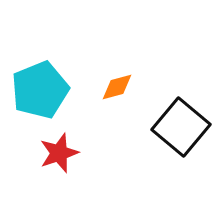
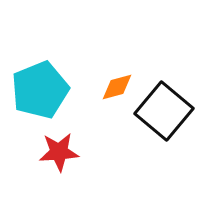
black square: moved 17 px left, 16 px up
red star: moved 1 px up; rotated 15 degrees clockwise
